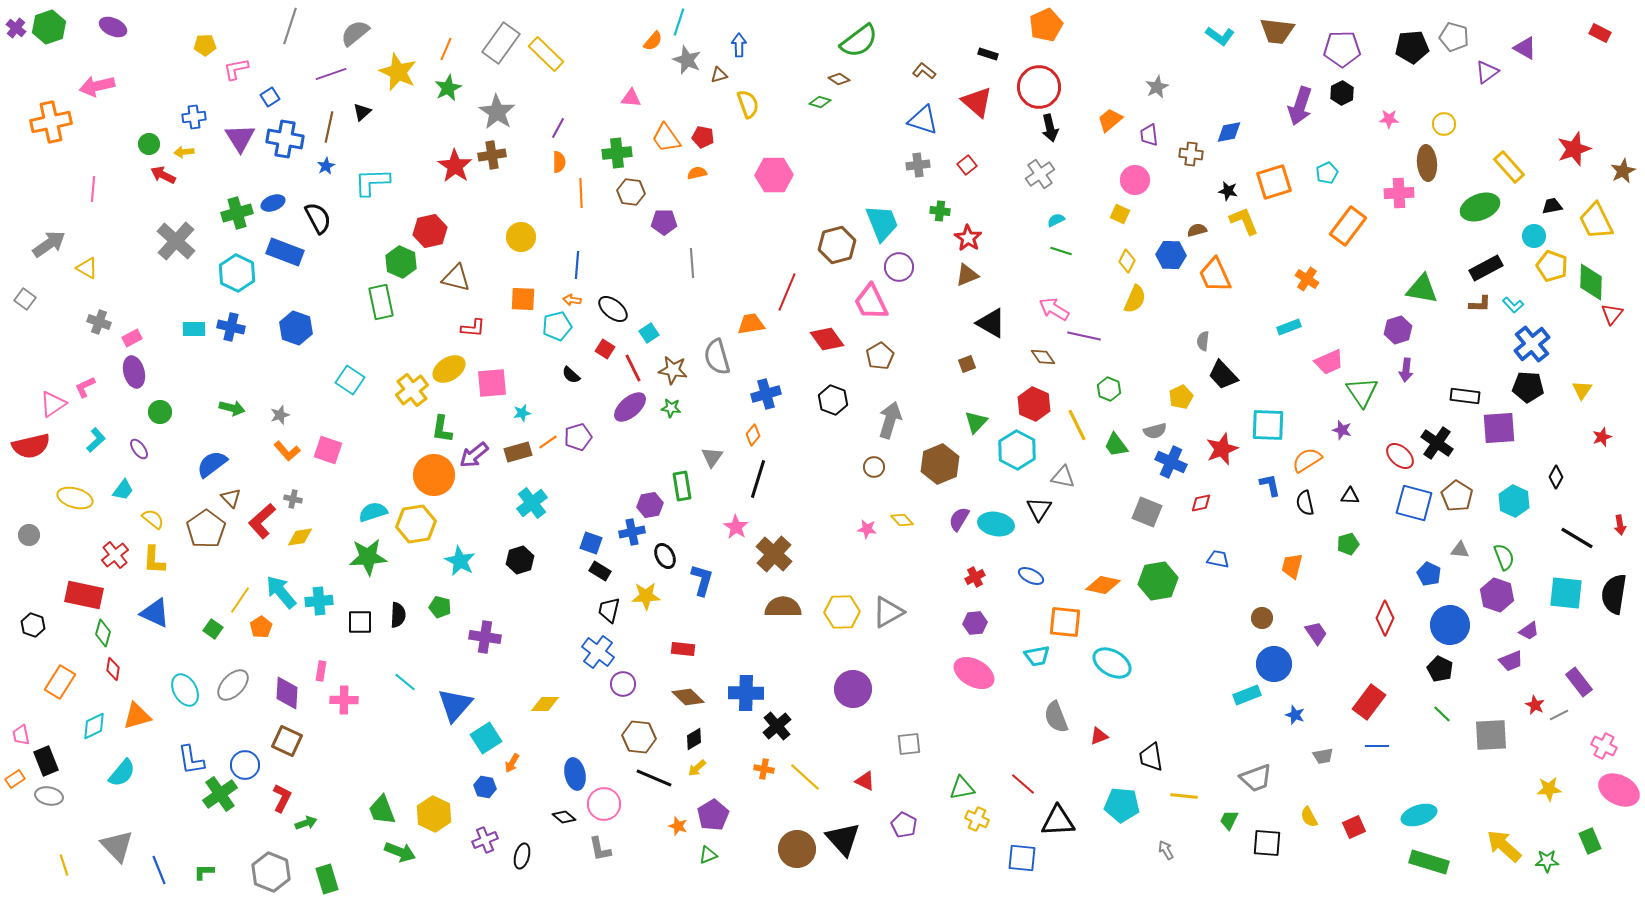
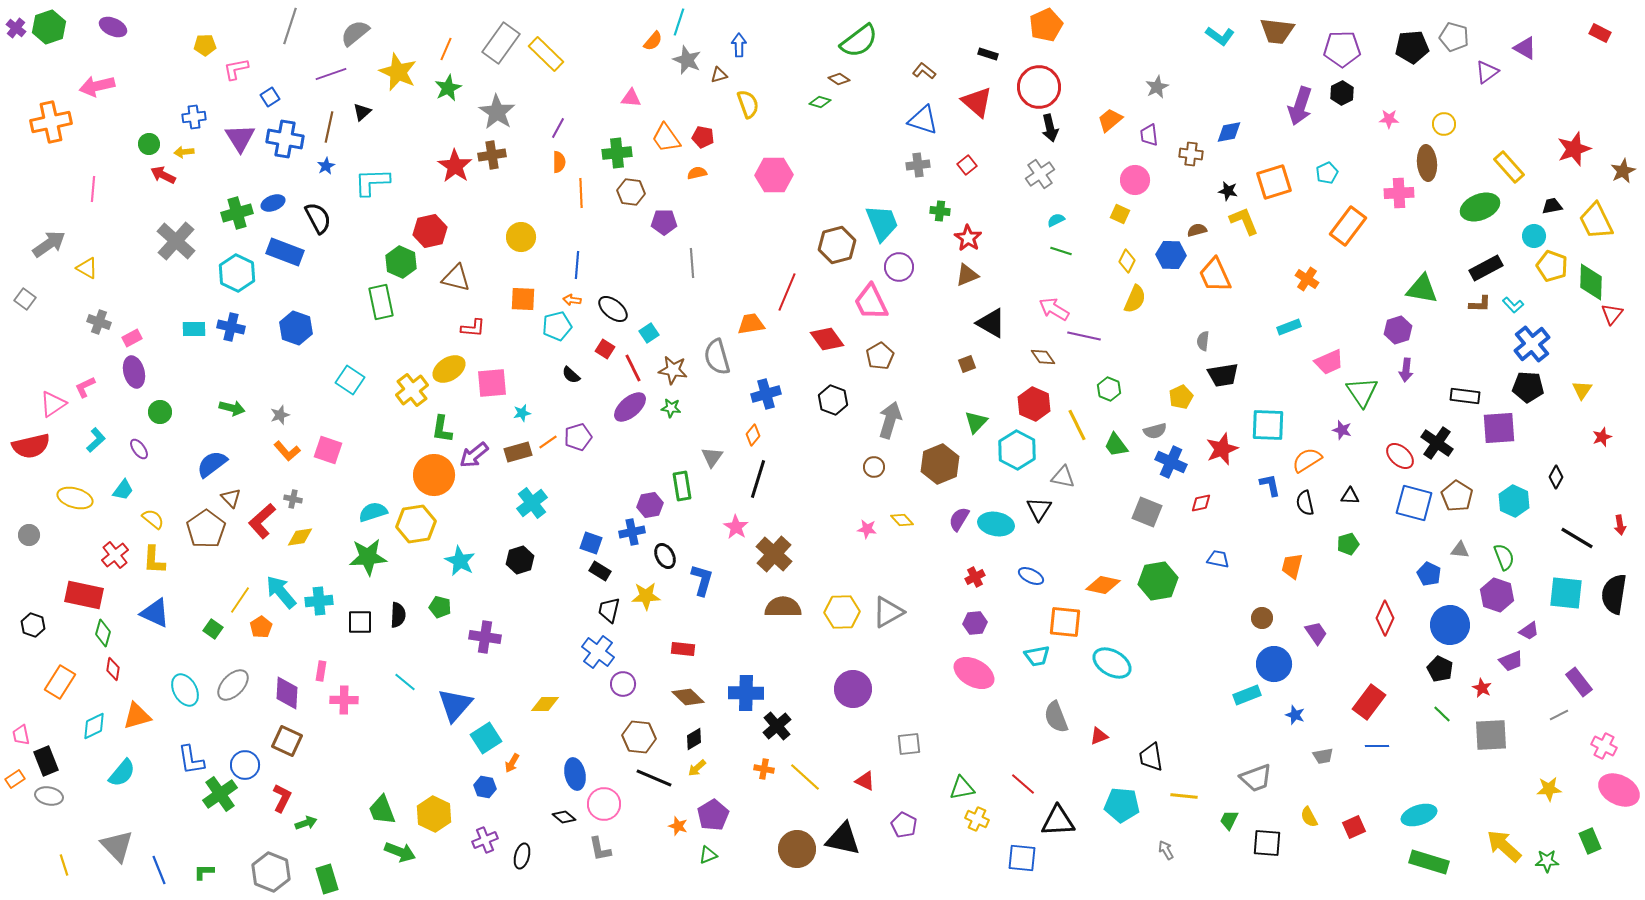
black trapezoid at (1223, 375): rotated 56 degrees counterclockwise
red star at (1535, 705): moved 53 px left, 17 px up
black triangle at (843, 839): rotated 36 degrees counterclockwise
